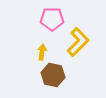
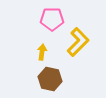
brown hexagon: moved 3 px left, 4 px down
